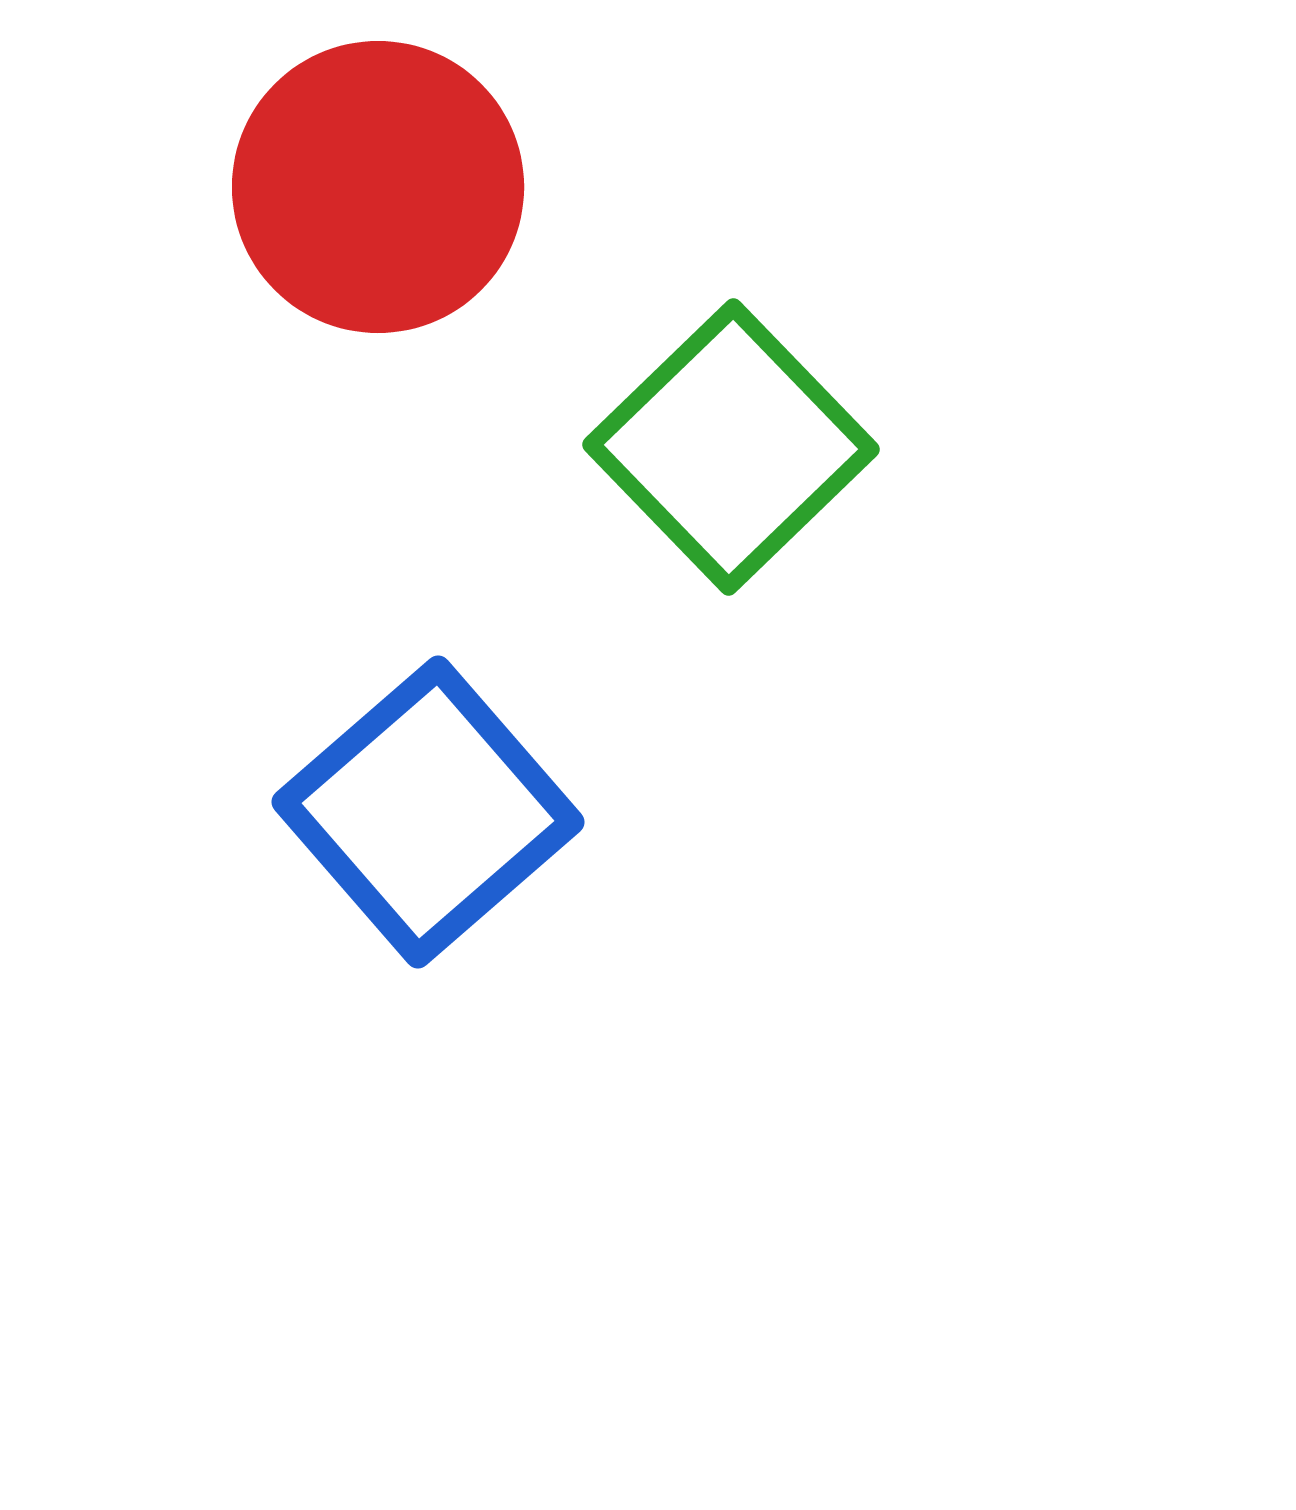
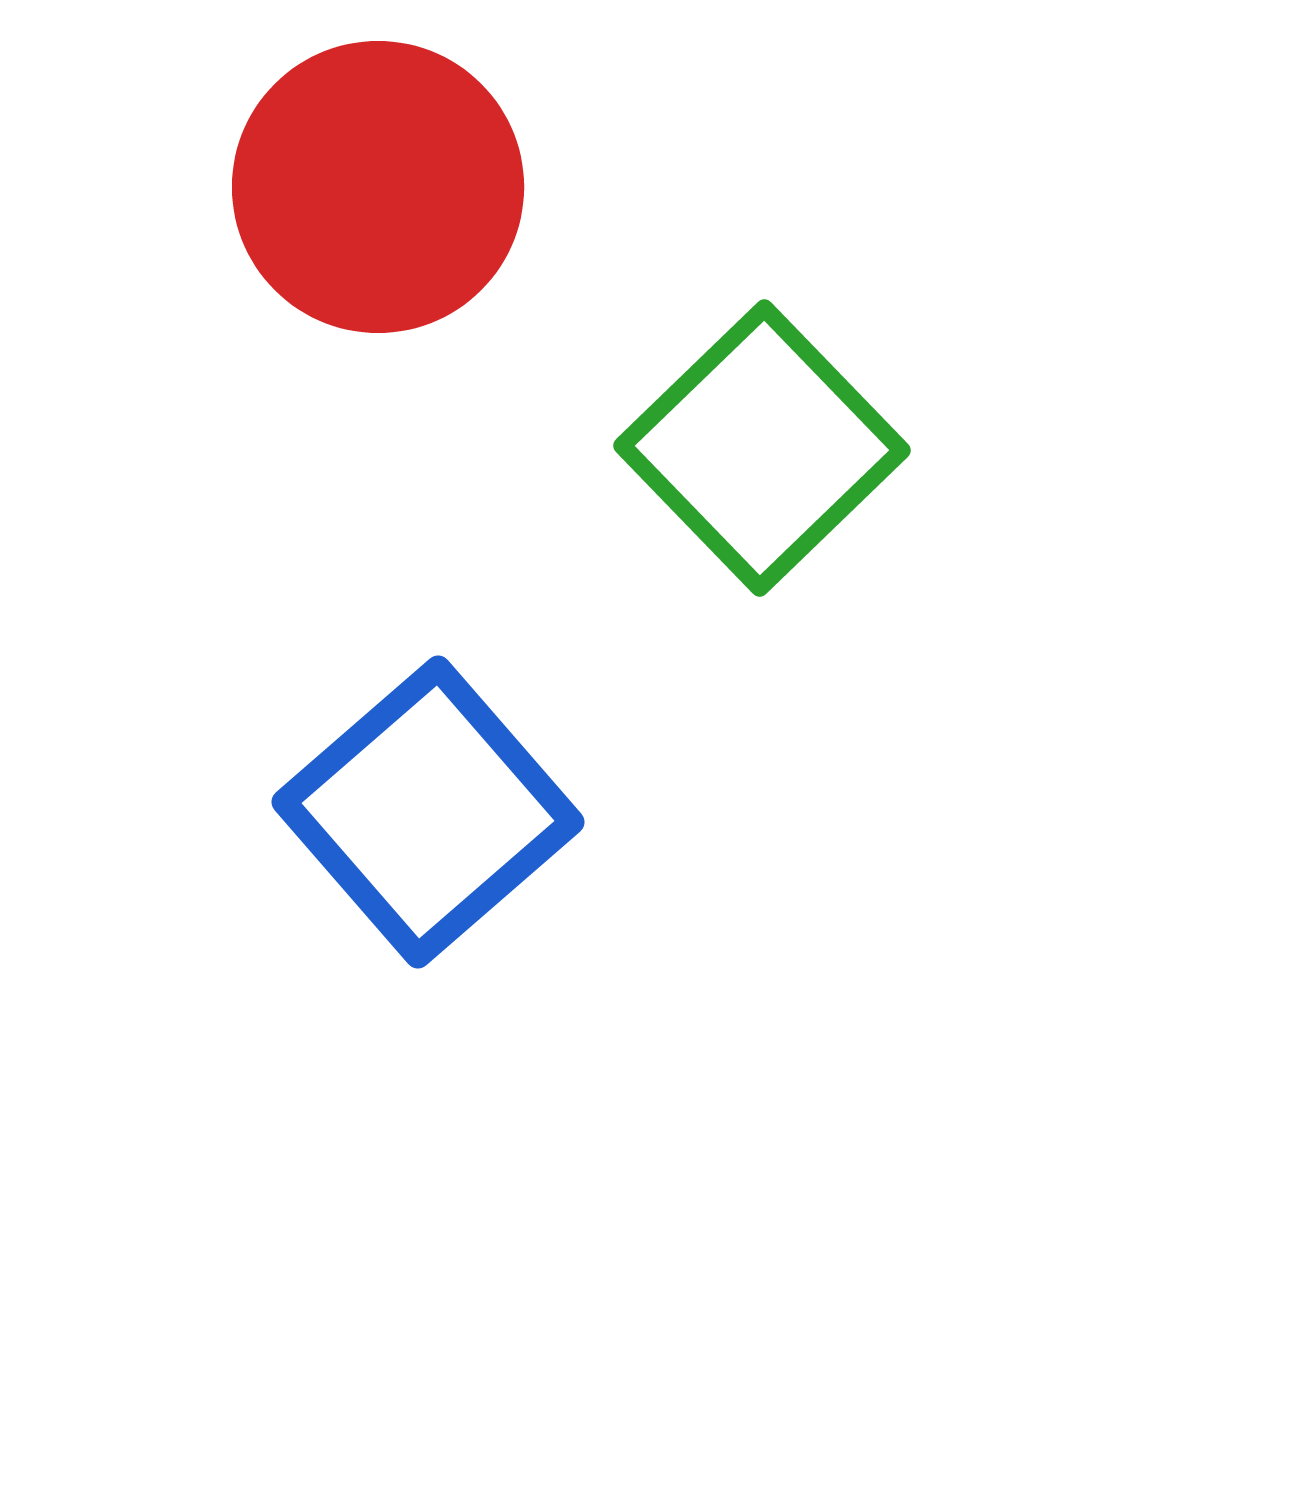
green square: moved 31 px right, 1 px down
